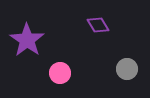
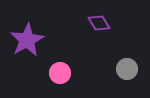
purple diamond: moved 1 px right, 2 px up
purple star: rotated 8 degrees clockwise
